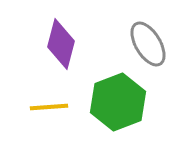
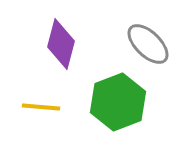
gray ellipse: rotated 15 degrees counterclockwise
yellow line: moved 8 px left; rotated 9 degrees clockwise
